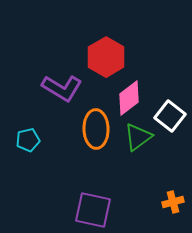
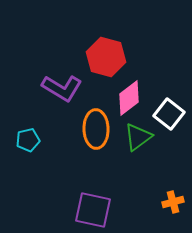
red hexagon: rotated 15 degrees counterclockwise
white square: moved 1 px left, 2 px up
